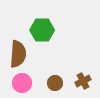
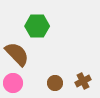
green hexagon: moved 5 px left, 4 px up
brown semicircle: moved 1 px left; rotated 48 degrees counterclockwise
pink circle: moved 9 px left
